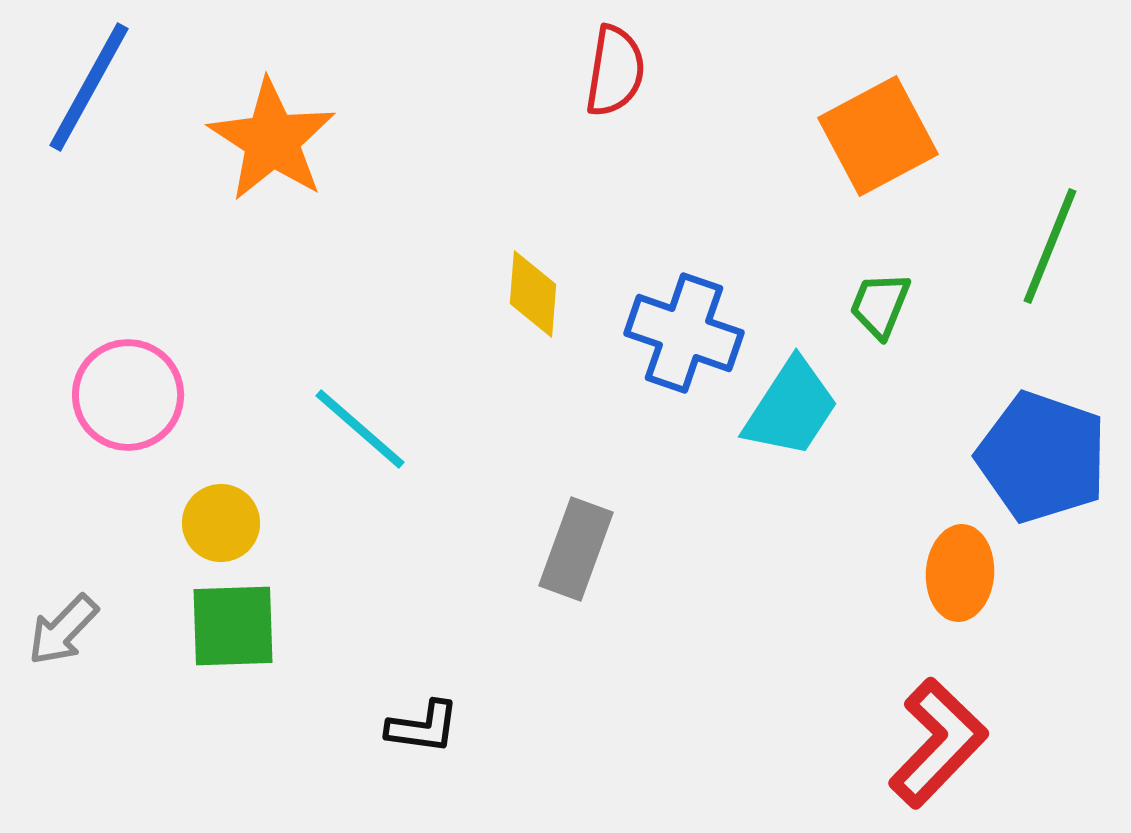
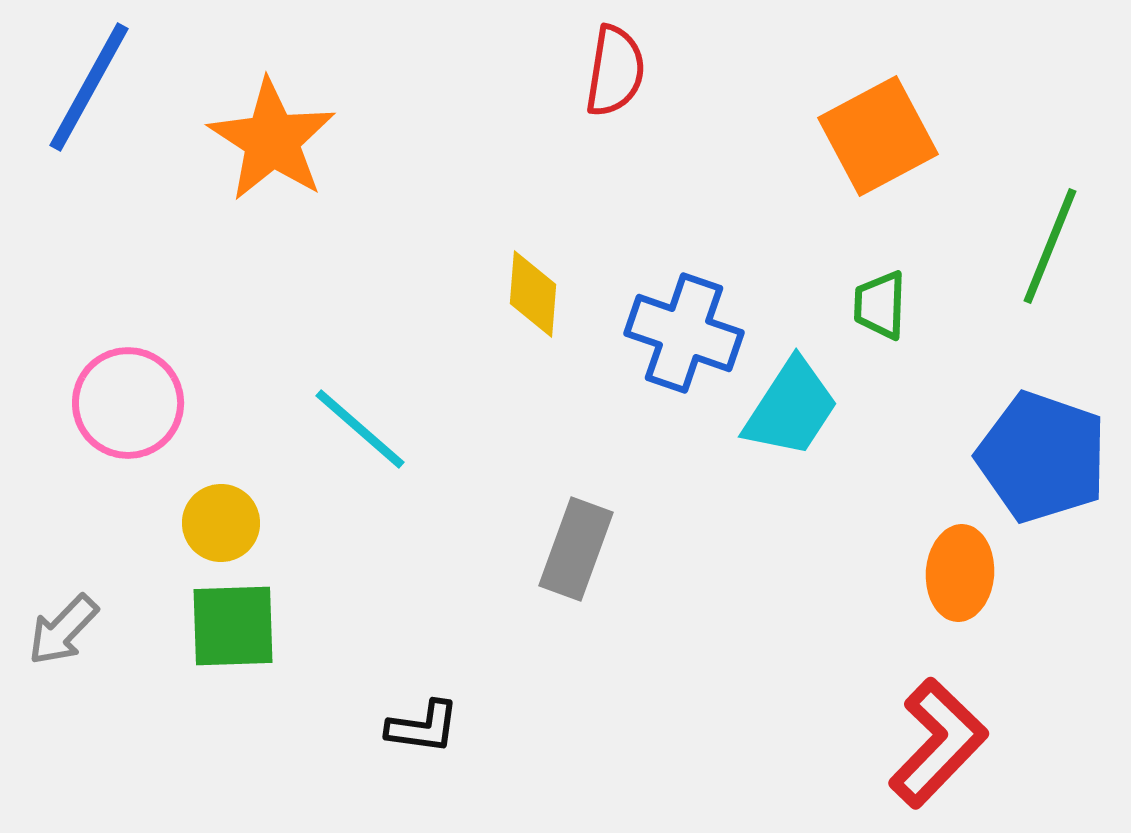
green trapezoid: rotated 20 degrees counterclockwise
pink circle: moved 8 px down
